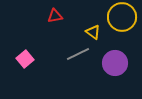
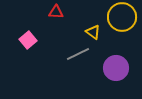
red triangle: moved 1 px right, 4 px up; rotated 14 degrees clockwise
pink square: moved 3 px right, 19 px up
purple circle: moved 1 px right, 5 px down
